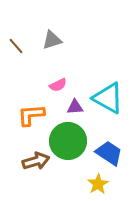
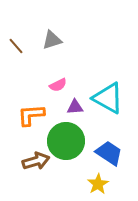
green circle: moved 2 px left
